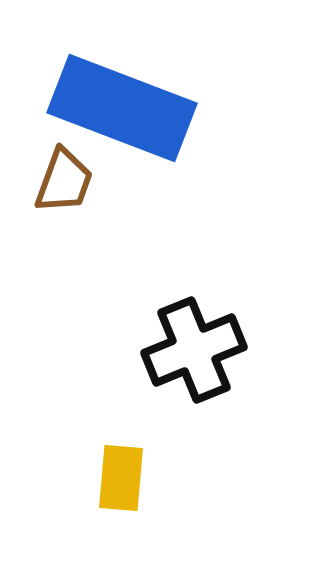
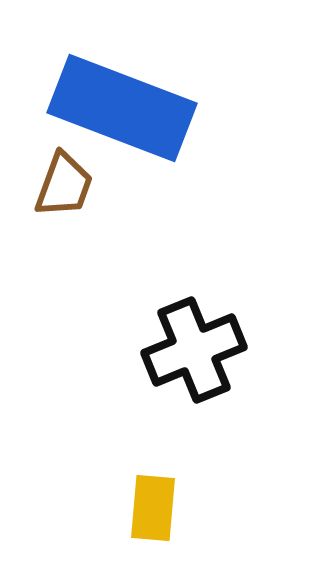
brown trapezoid: moved 4 px down
yellow rectangle: moved 32 px right, 30 px down
